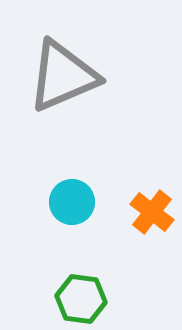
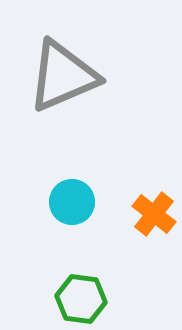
orange cross: moved 2 px right, 2 px down
